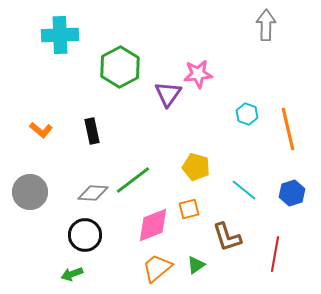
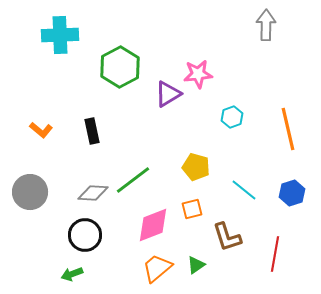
purple triangle: rotated 24 degrees clockwise
cyan hexagon: moved 15 px left, 3 px down; rotated 20 degrees clockwise
orange square: moved 3 px right
